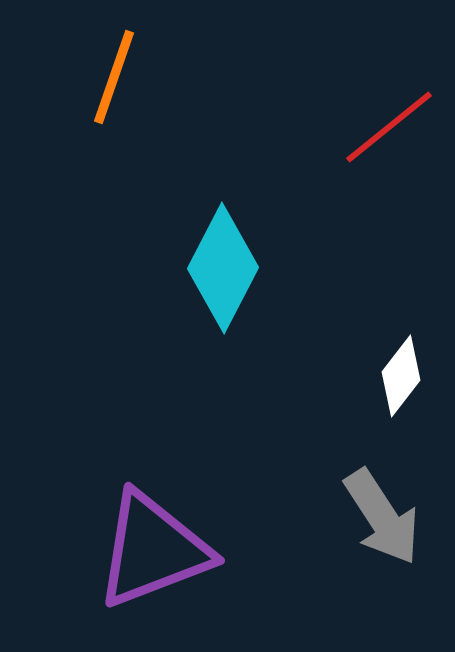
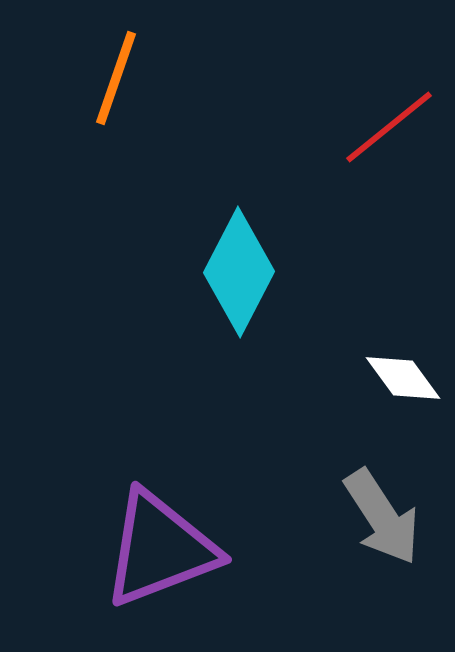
orange line: moved 2 px right, 1 px down
cyan diamond: moved 16 px right, 4 px down
white diamond: moved 2 px right, 2 px down; rotated 74 degrees counterclockwise
purple triangle: moved 7 px right, 1 px up
